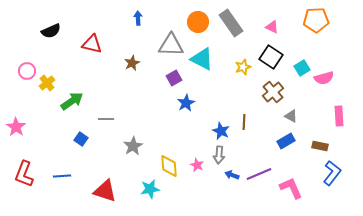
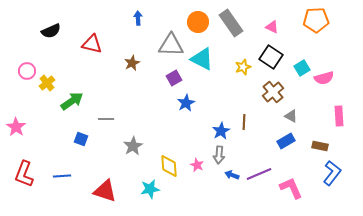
blue star at (221, 131): rotated 18 degrees clockwise
blue square at (81, 139): rotated 16 degrees counterclockwise
